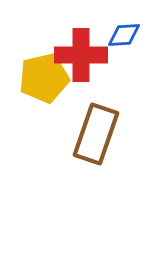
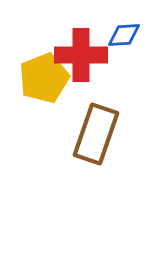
yellow pentagon: rotated 9 degrees counterclockwise
